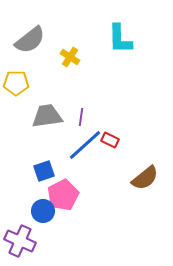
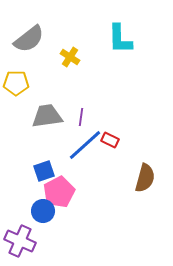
gray semicircle: moved 1 px left, 1 px up
brown semicircle: rotated 36 degrees counterclockwise
pink pentagon: moved 4 px left, 3 px up
